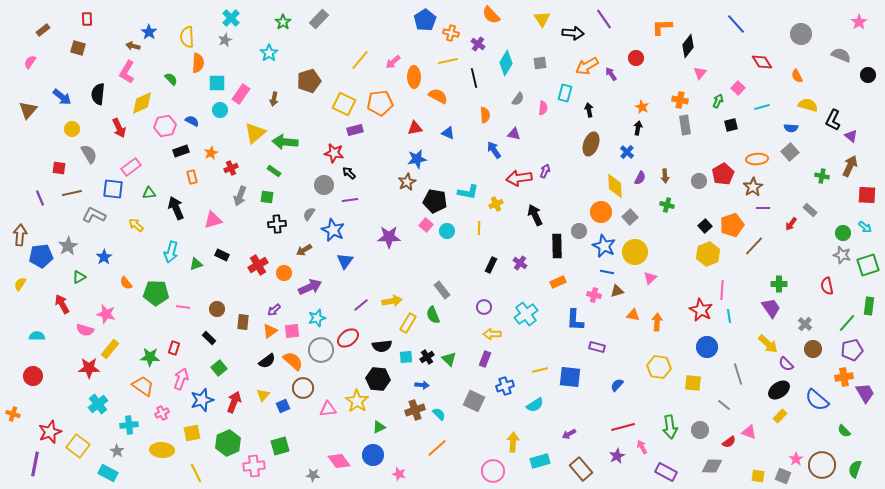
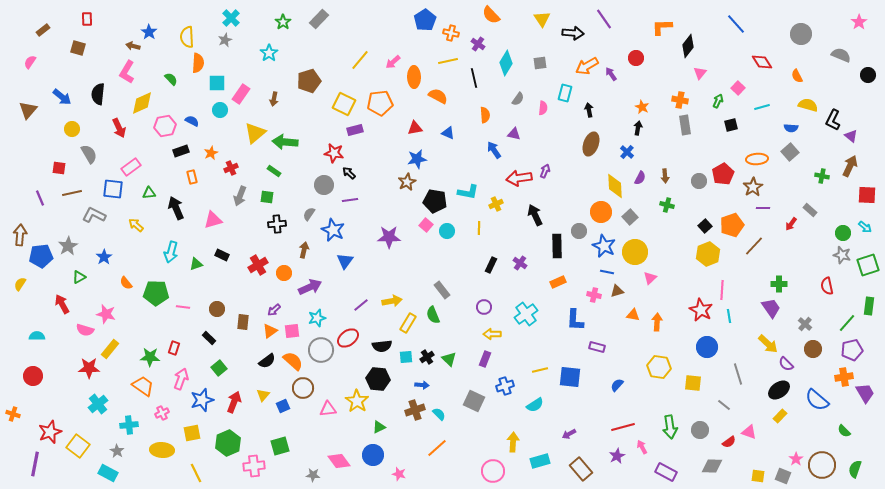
brown arrow at (304, 250): rotated 133 degrees clockwise
